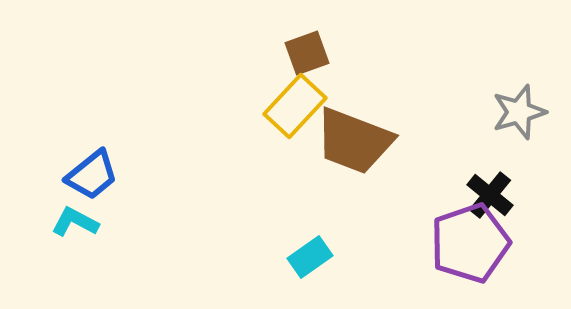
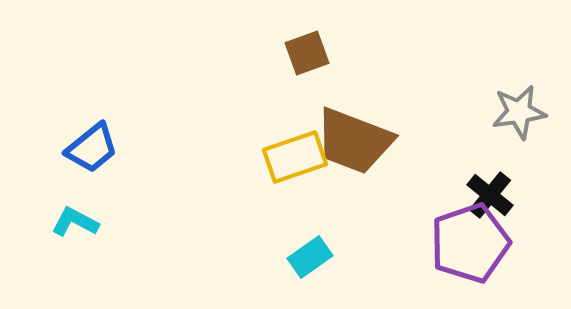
yellow rectangle: moved 51 px down; rotated 28 degrees clockwise
gray star: rotated 8 degrees clockwise
blue trapezoid: moved 27 px up
